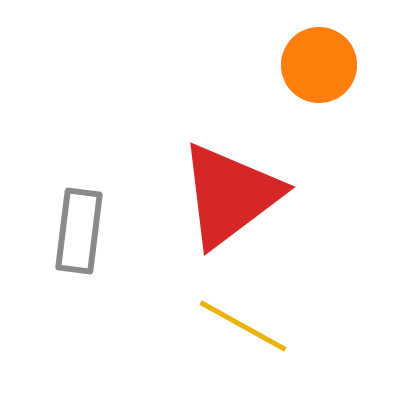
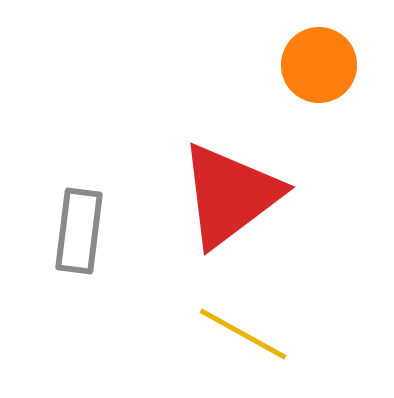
yellow line: moved 8 px down
